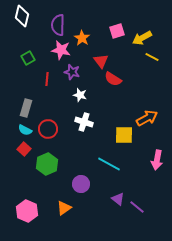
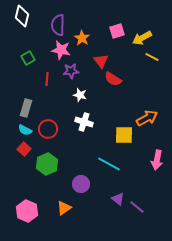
purple star: moved 1 px left, 1 px up; rotated 21 degrees counterclockwise
